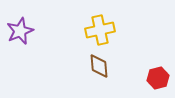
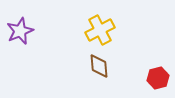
yellow cross: rotated 16 degrees counterclockwise
